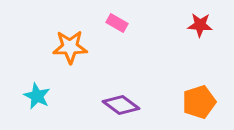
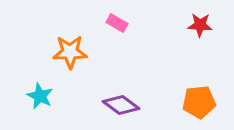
orange star: moved 5 px down
cyan star: moved 3 px right
orange pentagon: rotated 12 degrees clockwise
